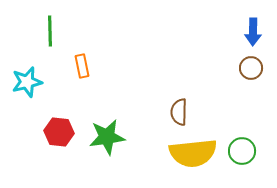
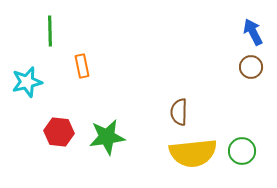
blue arrow: rotated 152 degrees clockwise
brown circle: moved 1 px up
